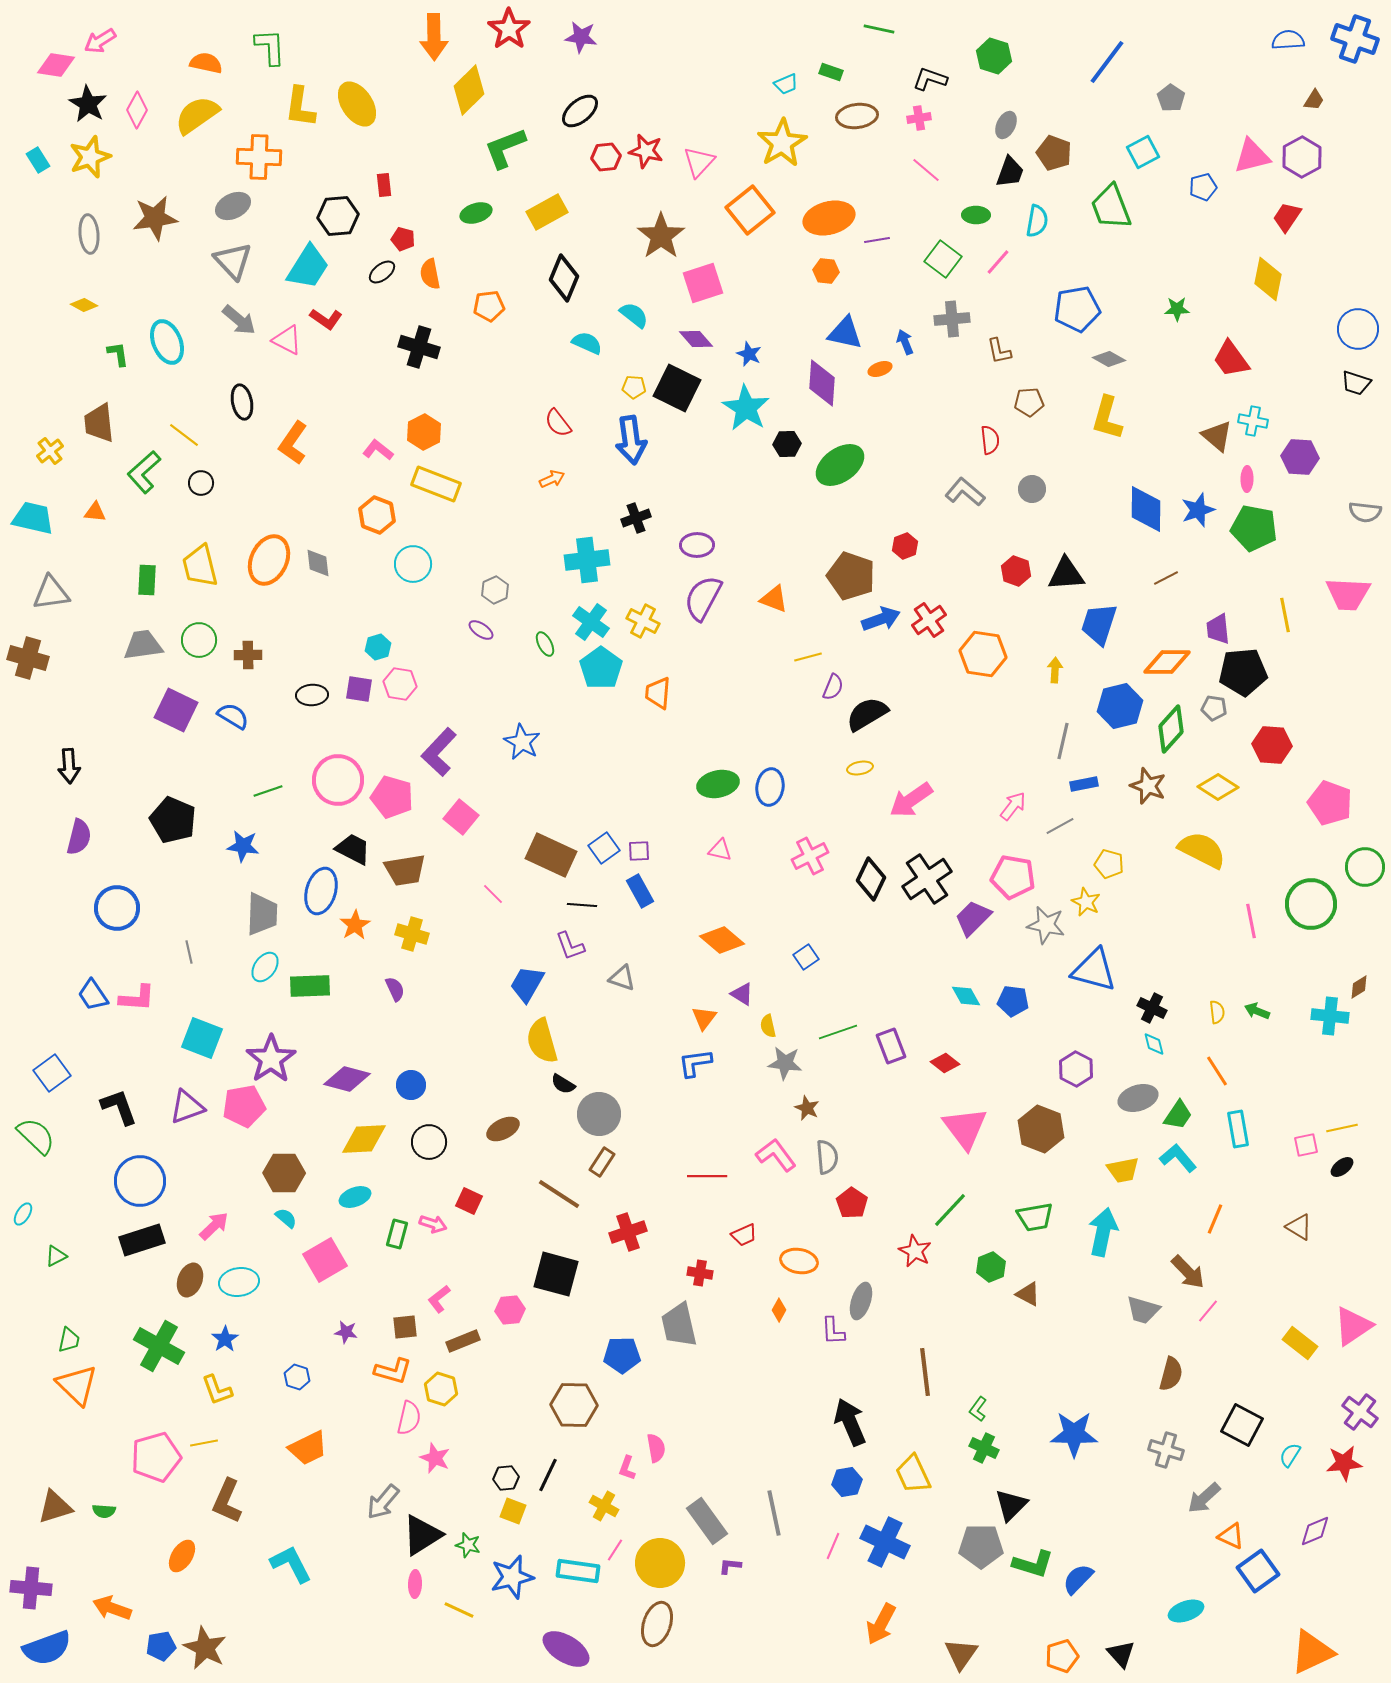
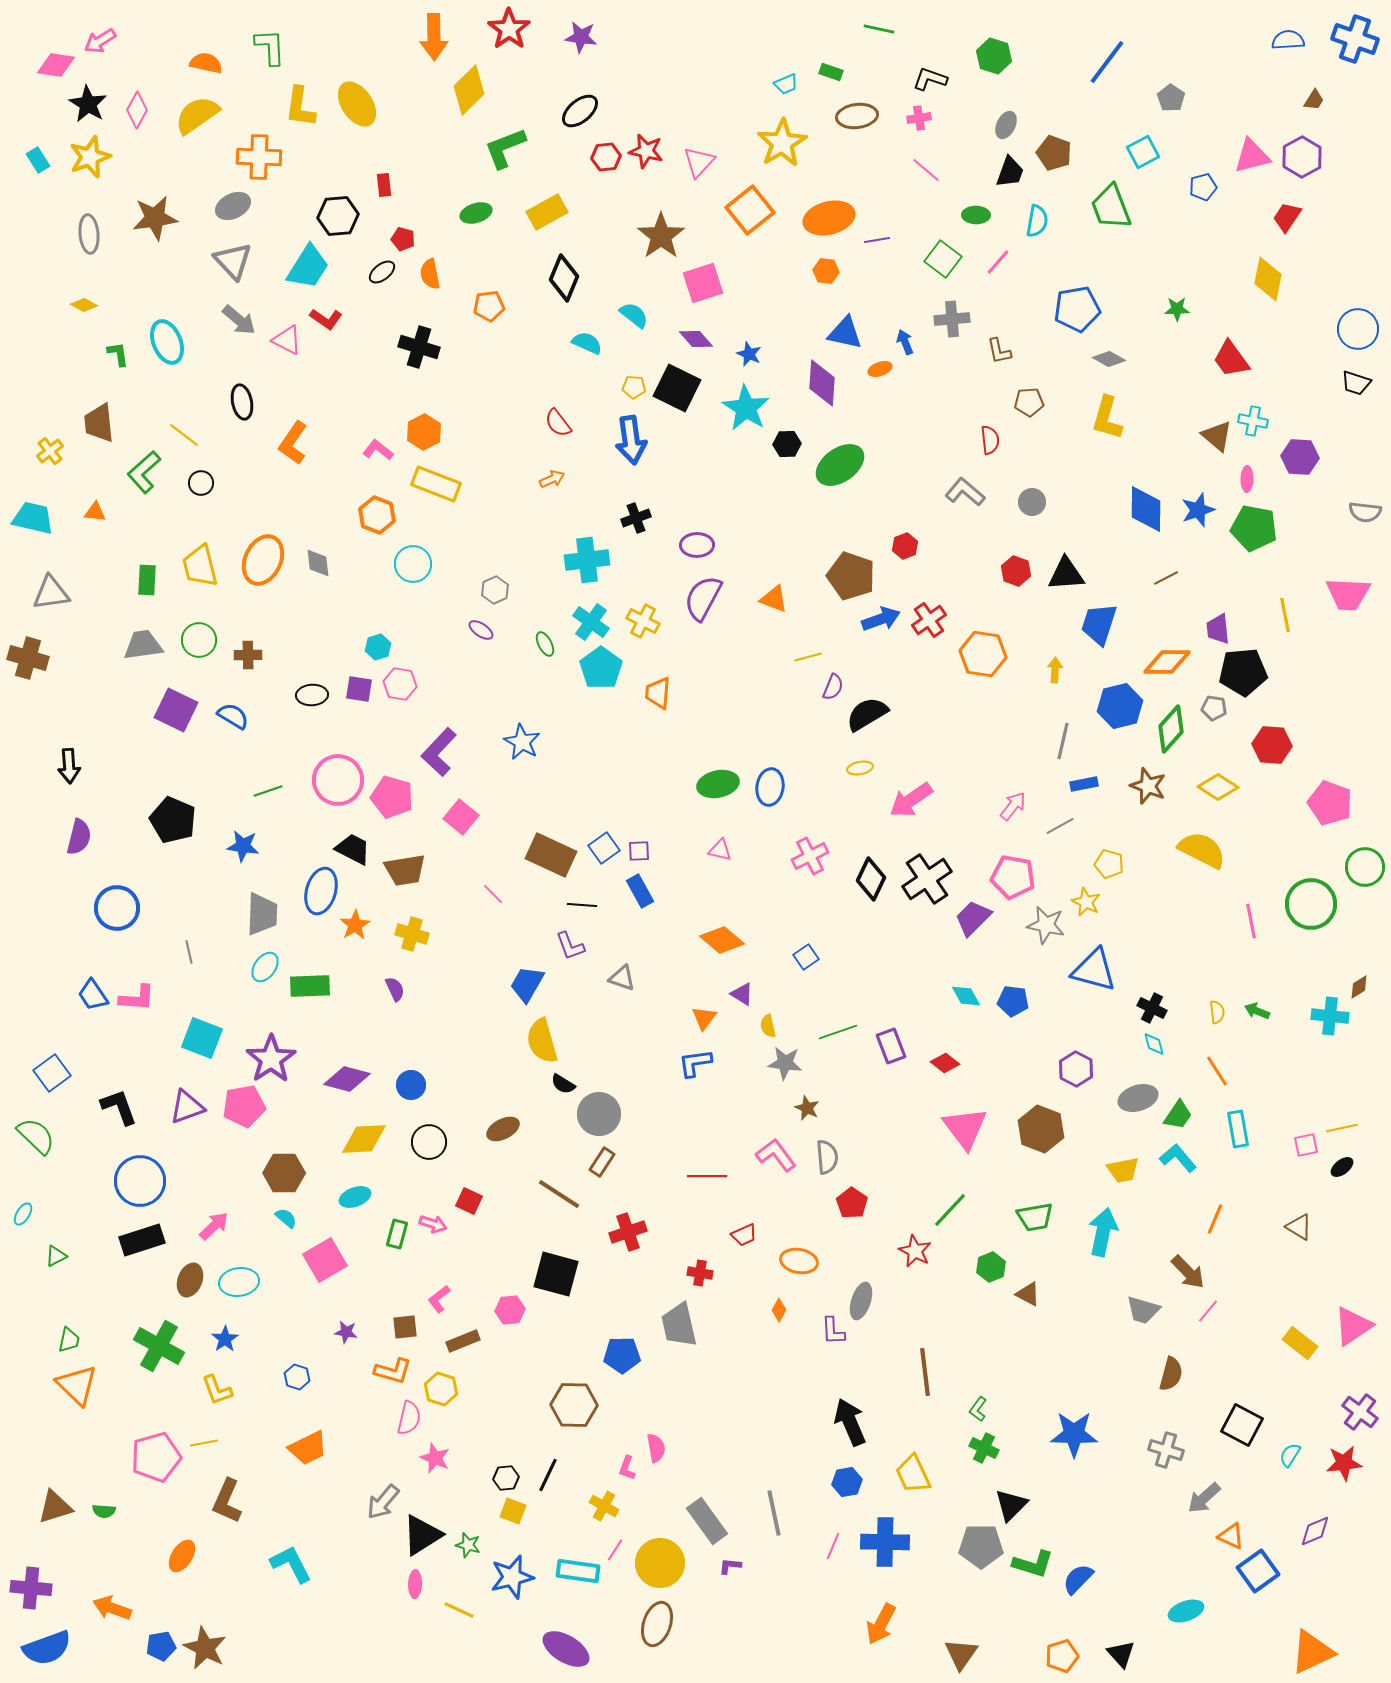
gray circle at (1032, 489): moved 13 px down
orange ellipse at (269, 560): moved 6 px left
blue cross at (885, 1542): rotated 24 degrees counterclockwise
